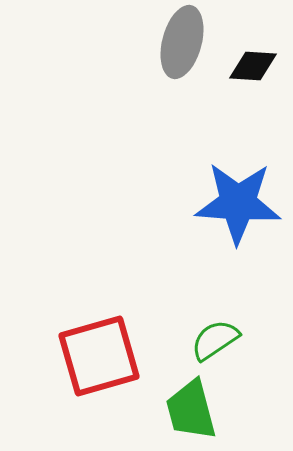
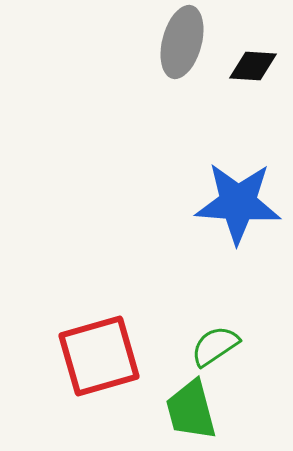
green semicircle: moved 6 px down
